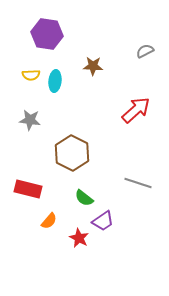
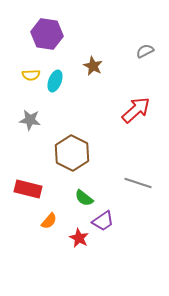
brown star: rotated 24 degrees clockwise
cyan ellipse: rotated 15 degrees clockwise
